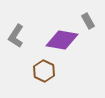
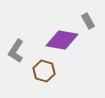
gray L-shape: moved 15 px down
brown hexagon: rotated 10 degrees counterclockwise
